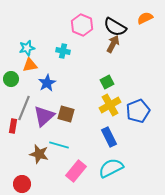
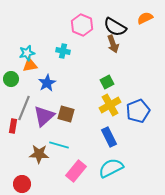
brown arrow: rotated 132 degrees clockwise
cyan star: moved 5 px down
brown star: rotated 12 degrees counterclockwise
